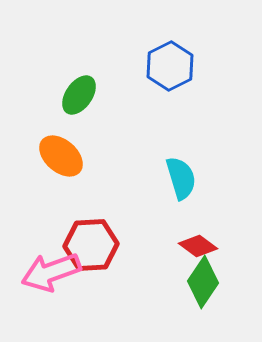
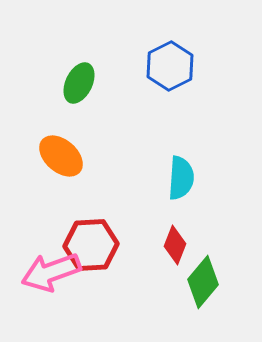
green ellipse: moved 12 px up; rotated 9 degrees counterclockwise
cyan semicircle: rotated 21 degrees clockwise
red diamond: moved 23 px left, 1 px up; rotated 75 degrees clockwise
green diamond: rotated 6 degrees clockwise
